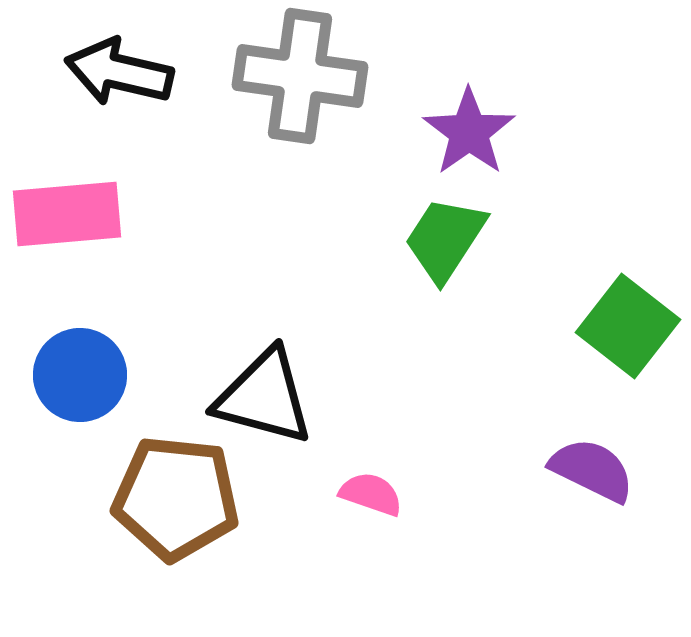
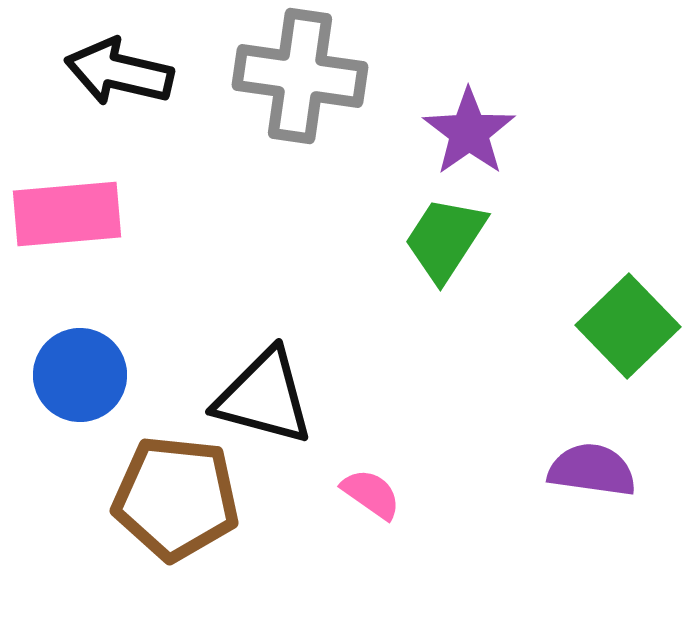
green square: rotated 8 degrees clockwise
purple semicircle: rotated 18 degrees counterclockwise
pink semicircle: rotated 16 degrees clockwise
